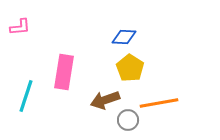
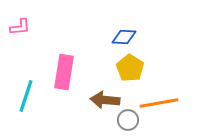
brown arrow: rotated 24 degrees clockwise
